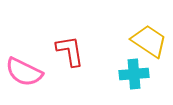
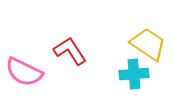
yellow trapezoid: moved 1 px left, 3 px down
red L-shape: rotated 24 degrees counterclockwise
